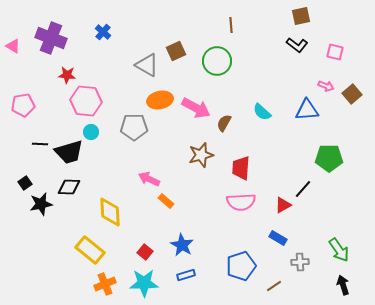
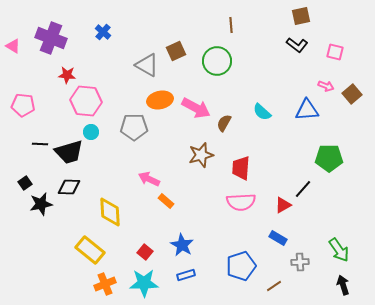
pink pentagon at (23, 105): rotated 15 degrees clockwise
